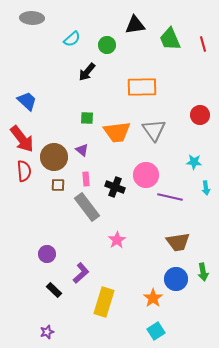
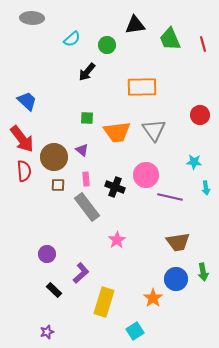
cyan square: moved 21 px left
